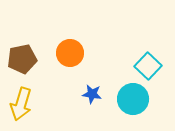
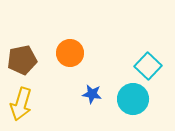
brown pentagon: moved 1 px down
